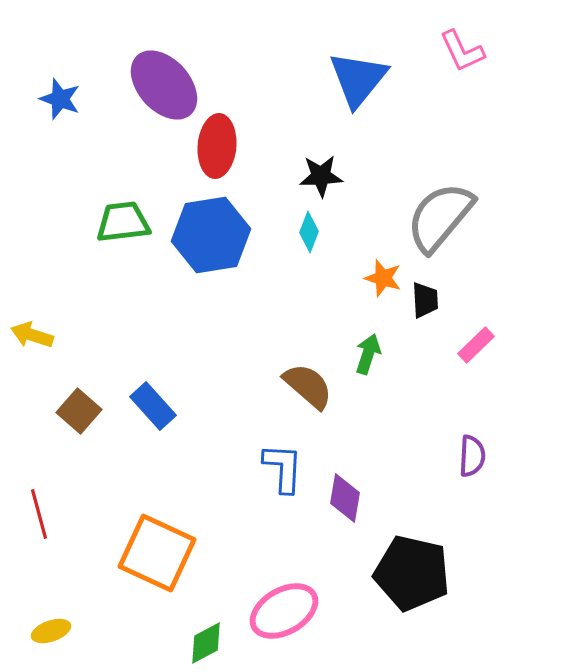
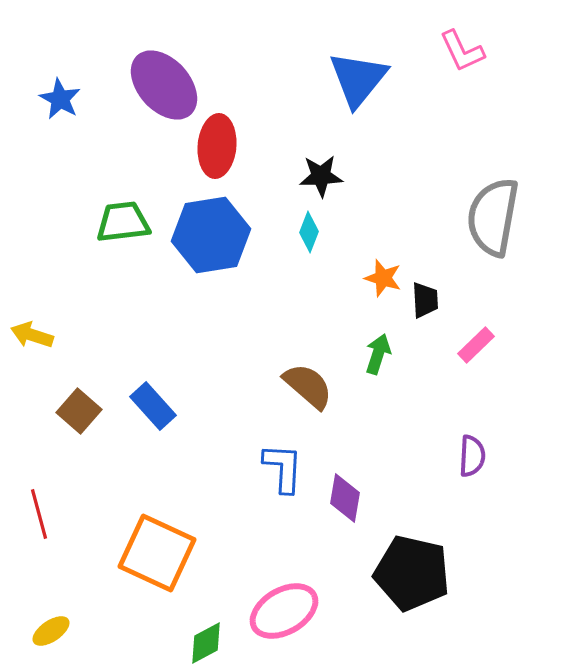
blue star: rotated 9 degrees clockwise
gray semicircle: moved 53 px right; rotated 30 degrees counterclockwise
green arrow: moved 10 px right
yellow ellipse: rotated 15 degrees counterclockwise
